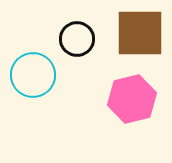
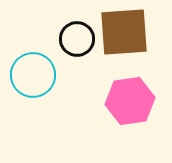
brown square: moved 16 px left, 1 px up; rotated 4 degrees counterclockwise
pink hexagon: moved 2 px left, 2 px down; rotated 6 degrees clockwise
